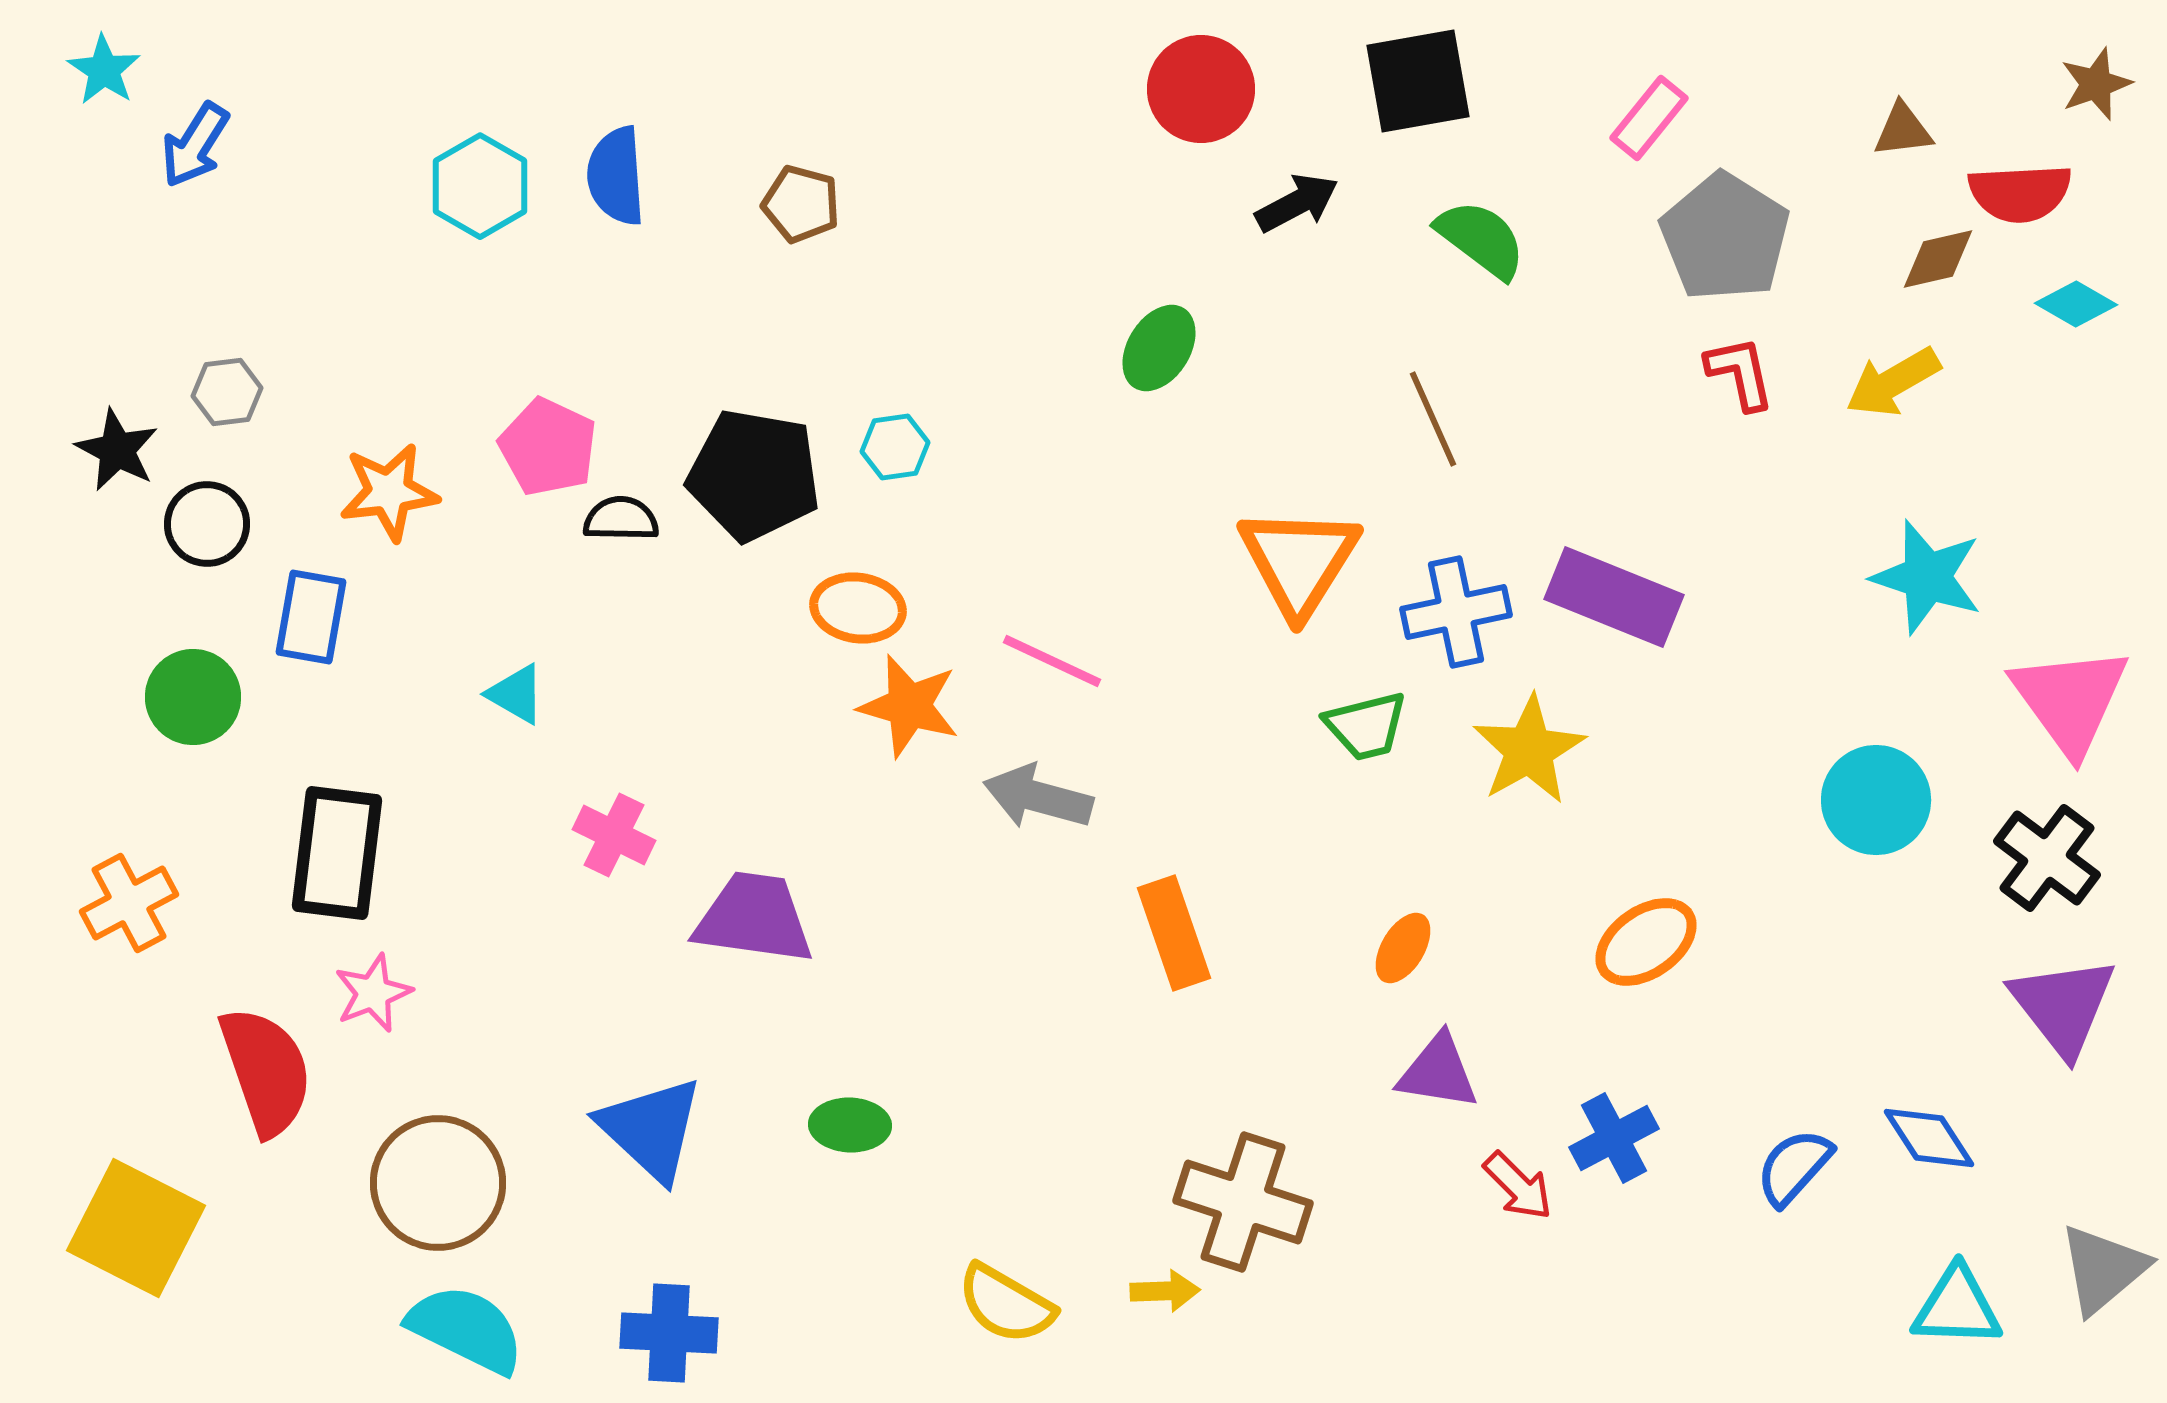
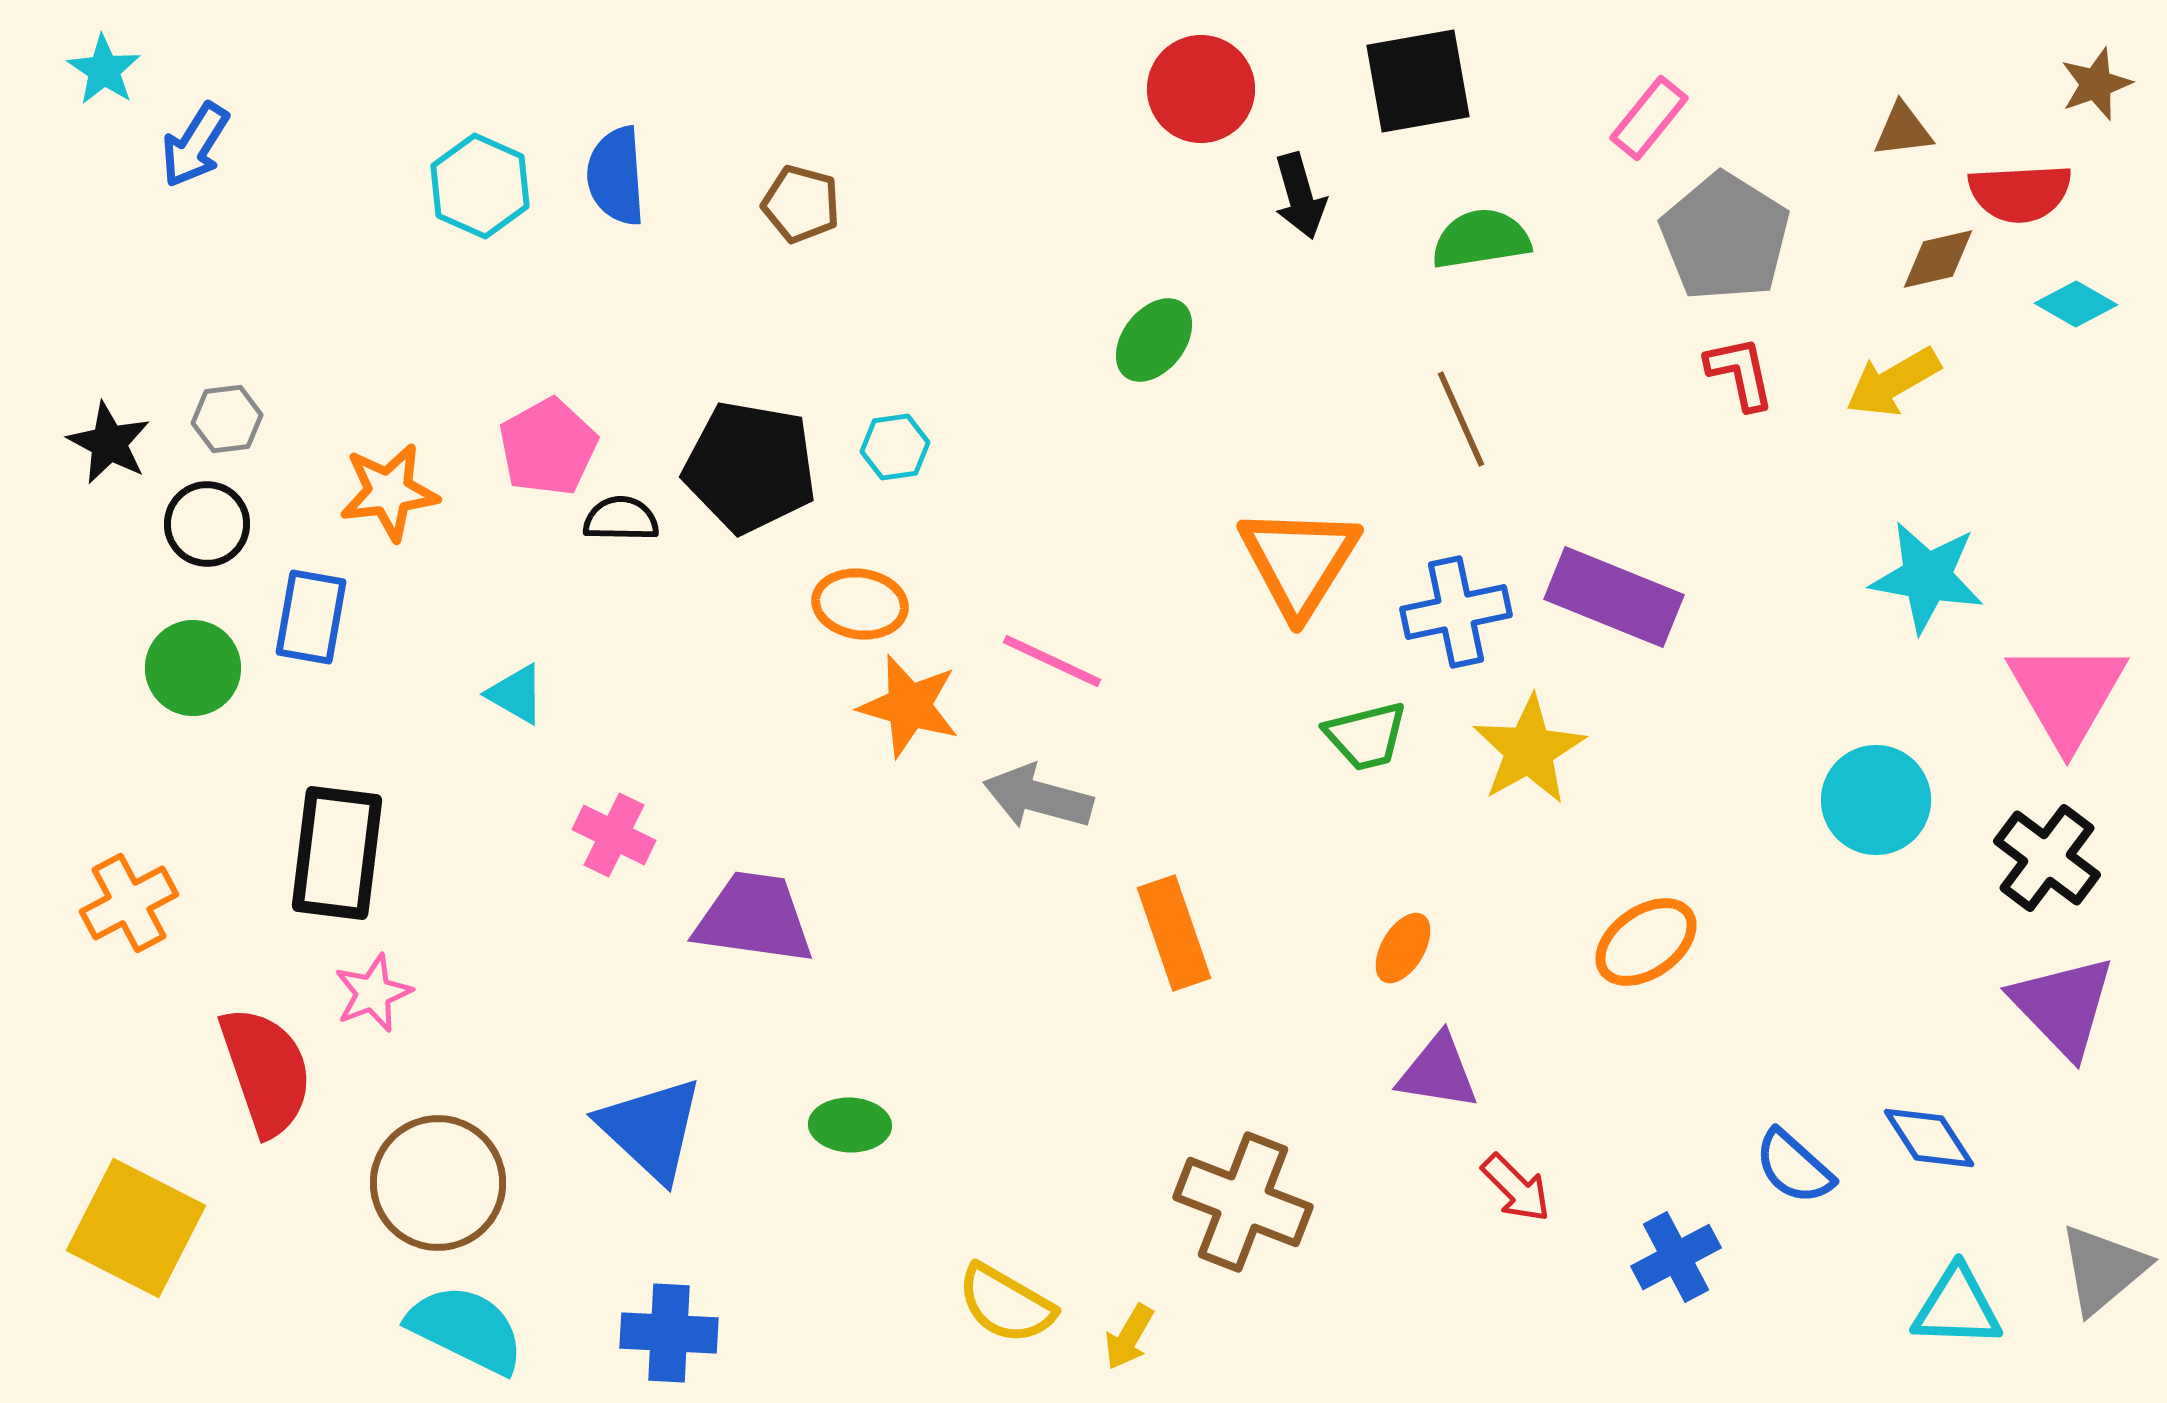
cyan hexagon at (480, 186): rotated 6 degrees counterclockwise
black arrow at (1297, 203): moved 3 px right, 7 px up; rotated 102 degrees clockwise
green semicircle at (1481, 239): rotated 46 degrees counterclockwise
green ellipse at (1159, 348): moved 5 px left, 8 px up; rotated 6 degrees clockwise
gray hexagon at (227, 392): moved 27 px down
brown line at (1433, 419): moved 28 px right
pink pentagon at (548, 447): rotated 18 degrees clockwise
black star at (117, 450): moved 8 px left, 7 px up
black pentagon at (754, 475): moved 4 px left, 8 px up
cyan star at (1927, 577): rotated 8 degrees counterclockwise
orange ellipse at (858, 608): moved 2 px right, 4 px up
green circle at (193, 697): moved 29 px up
pink triangle at (2070, 700): moved 3 px left, 6 px up; rotated 6 degrees clockwise
green trapezoid at (1366, 726): moved 10 px down
purple triangle at (2063, 1006): rotated 6 degrees counterclockwise
blue cross at (1614, 1138): moved 62 px right, 119 px down
blue semicircle at (1794, 1167): rotated 90 degrees counterclockwise
red arrow at (1518, 1186): moved 2 px left, 2 px down
brown cross at (1243, 1202): rotated 3 degrees clockwise
yellow arrow at (1165, 1291): moved 36 px left, 46 px down; rotated 122 degrees clockwise
